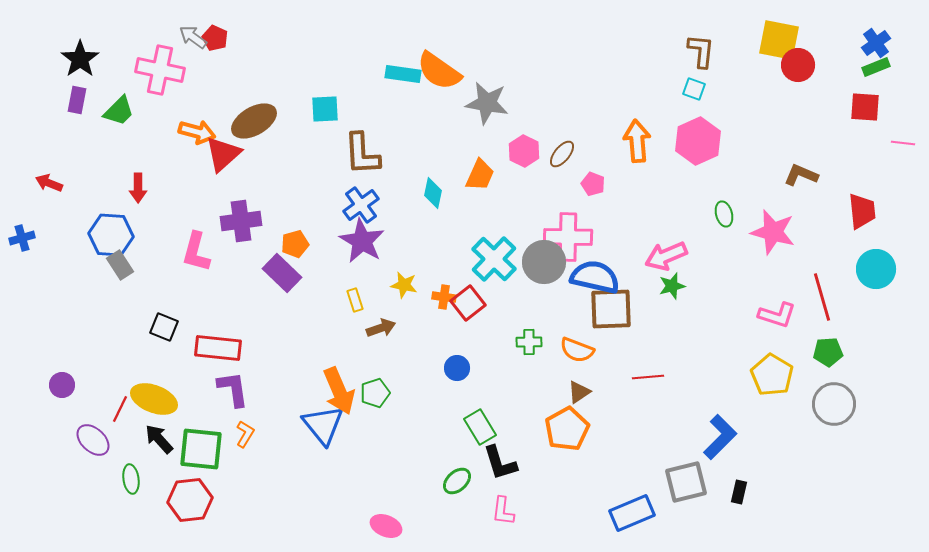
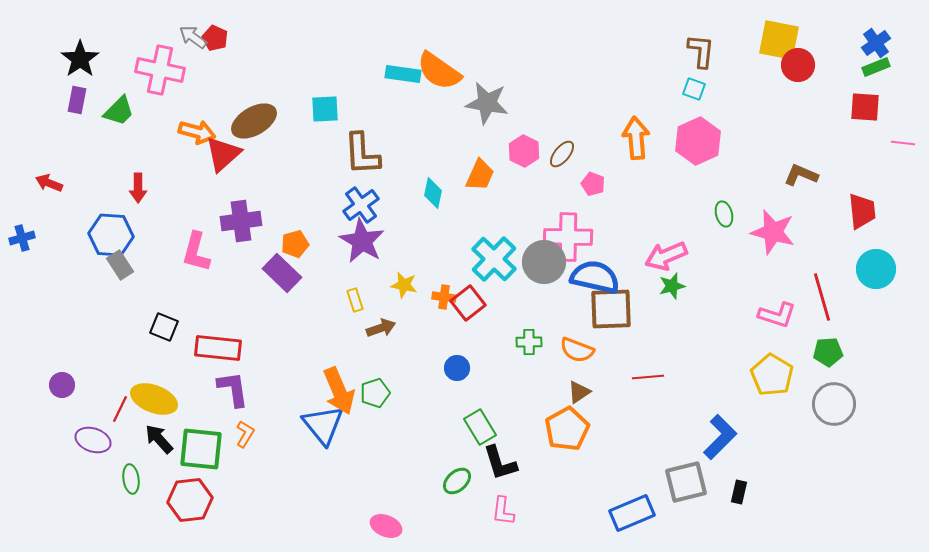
orange arrow at (637, 141): moved 1 px left, 3 px up
purple ellipse at (93, 440): rotated 24 degrees counterclockwise
